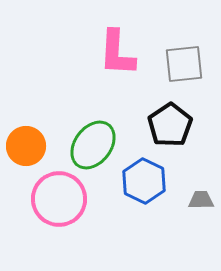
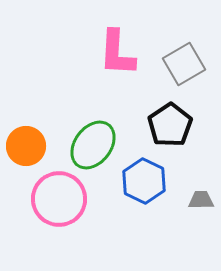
gray square: rotated 24 degrees counterclockwise
